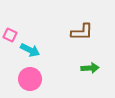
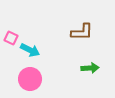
pink square: moved 1 px right, 3 px down
